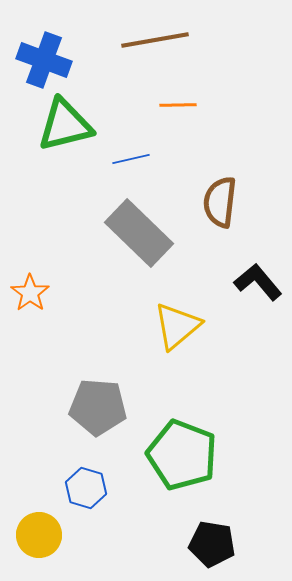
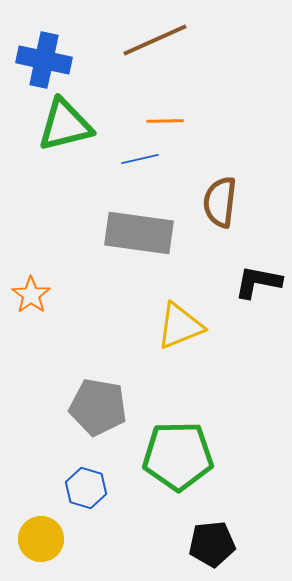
brown line: rotated 14 degrees counterclockwise
blue cross: rotated 8 degrees counterclockwise
orange line: moved 13 px left, 16 px down
blue line: moved 9 px right
gray rectangle: rotated 36 degrees counterclockwise
black L-shape: rotated 39 degrees counterclockwise
orange star: moved 1 px right, 2 px down
yellow triangle: moved 3 px right; rotated 18 degrees clockwise
gray pentagon: rotated 6 degrees clockwise
green pentagon: moved 4 px left, 1 px down; rotated 22 degrees counterclockwise
yellow circle: moved 2 px right, 4 px down
black pentagon: rotated 15 degrees counterclockwise
